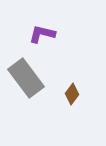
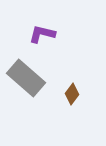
gray rectangle: rotated 12 degrees counterclockwise
